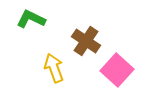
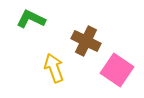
brown cross: rotated 8 degrees counterclockwise
pink square: rotated 8 degrees counterclockwise
